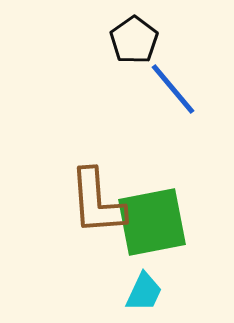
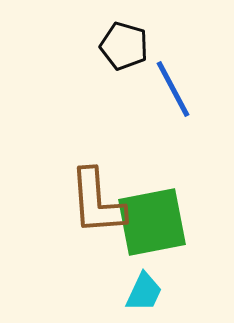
black pentagon: moved 10 px left, 6 px down; rotated 21 degrees counterclockwise
blue line: rotated 12 degrees clockwise
